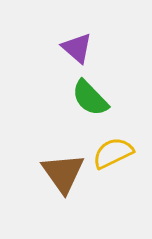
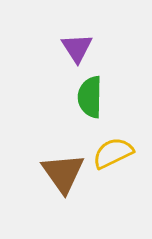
purple triangle: rotated 16 degrees clockwise
green semicircle: moved 1 px up; rotated 45 degrees clockwise
